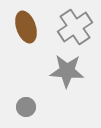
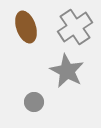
gray star: rotated 24 degrees clockwise
gray circle: moved 8 px right, 5 px up
